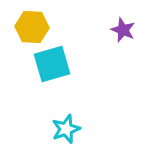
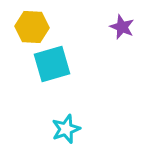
purple star: moved 1 px left, 3 px up
